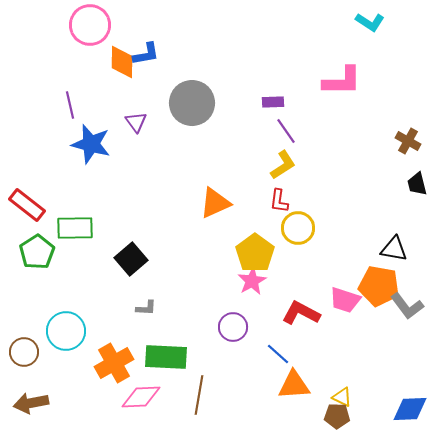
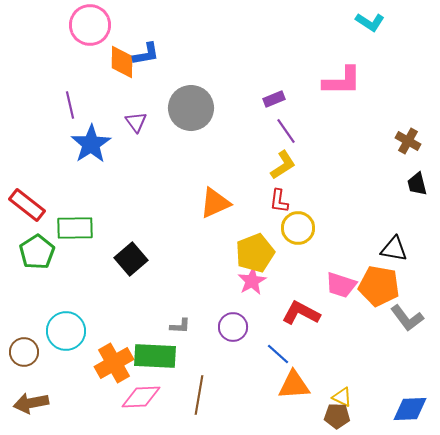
purple rectangle at (273, 102): moved 1 px right, 3 px up; rotated 20 degrees counterclockwise
gray circle at (192, 103): moved 1 px left, 5 px down
blue star at (91, 144): rotated 24 degrees clockwise
yellow pentagon at (255, 253): rotated 15 degrees clockwise
pink trapezoid at (345, 300): moved 4 px left, 15 px up
gray L-shape at (407, 306): moved 12 px down
gray L-shape at (146, 308): moved 34 px right, 18 px down
green rectangle at (166, 357): moved 11 px left, 1 px up
